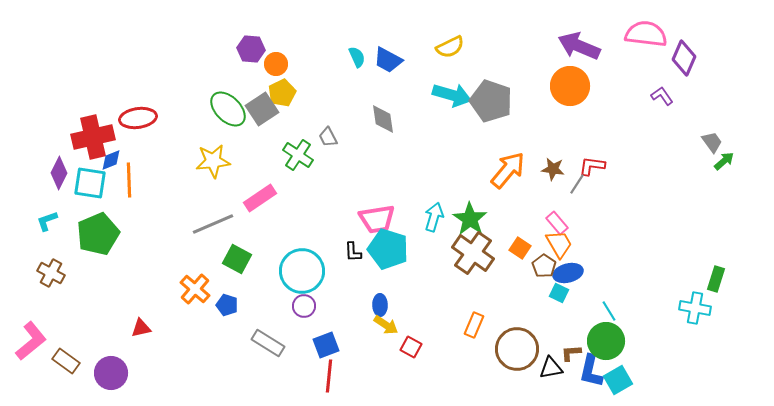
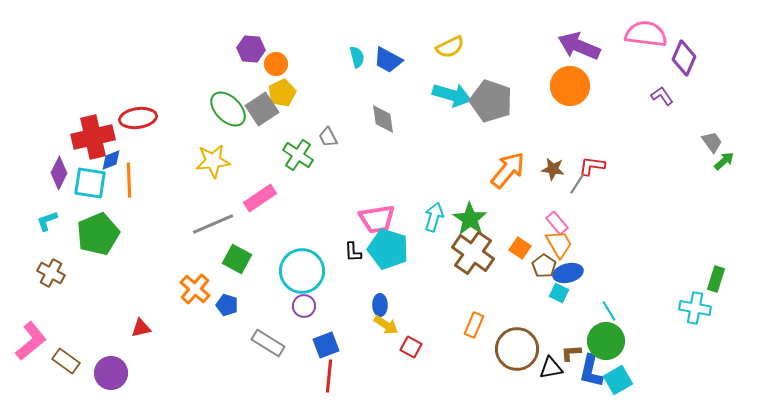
cyan semicircle at (357, 57): rotated 10 degrees clockwise
